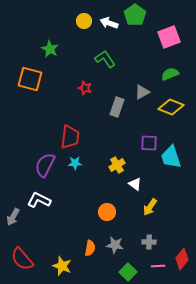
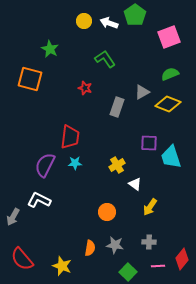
yellow diamond: moved 3 px left, 3 px up
